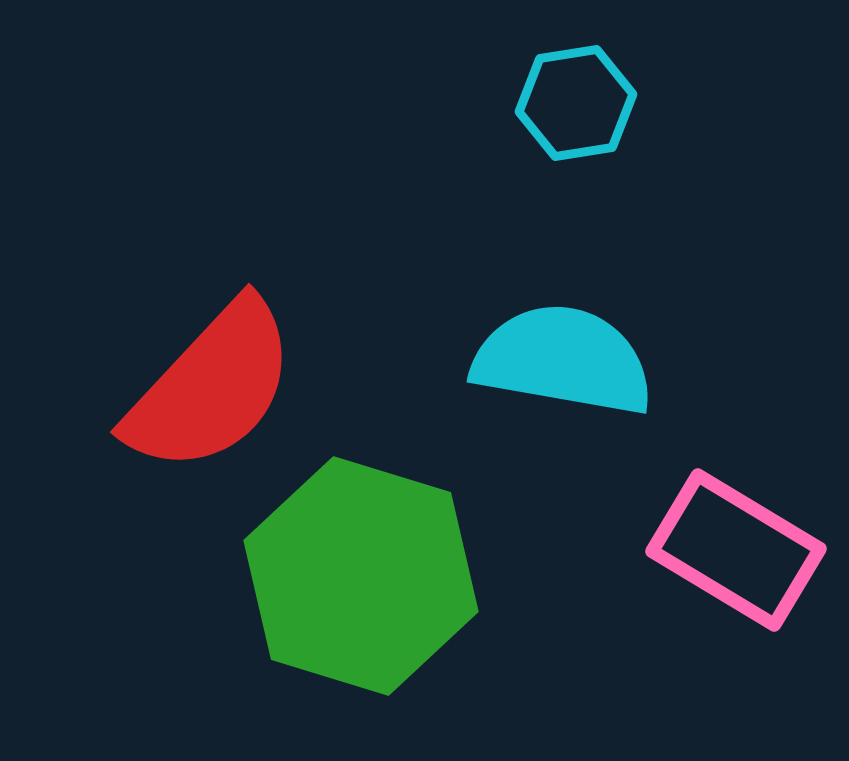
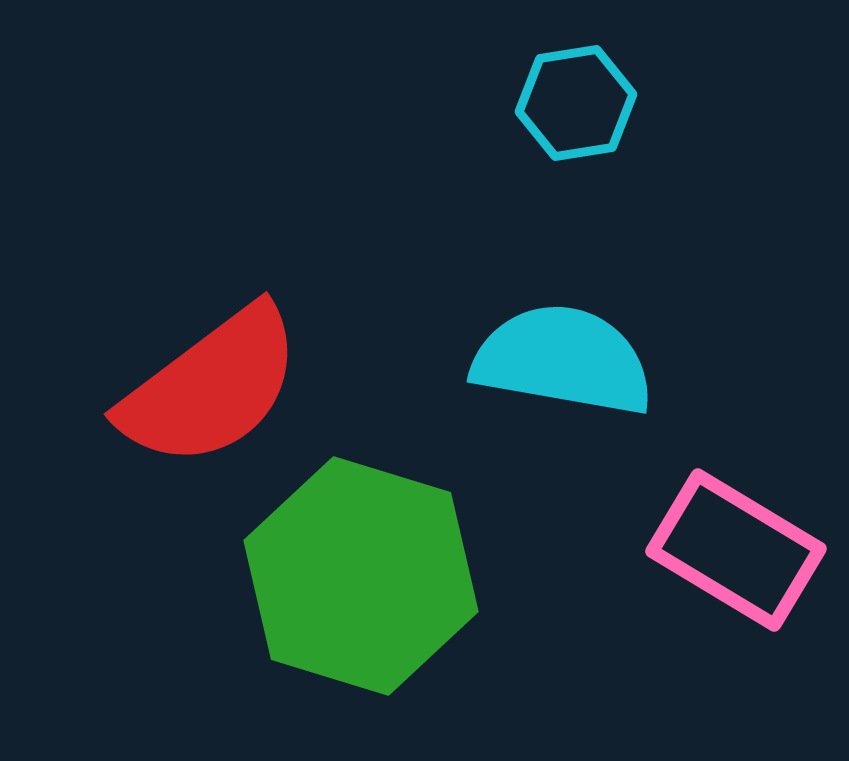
red semicircle: rotated 10 degrees clockwise
